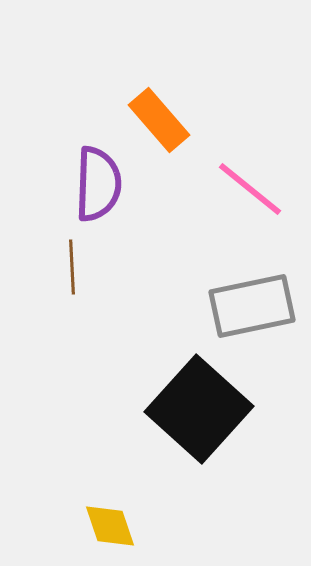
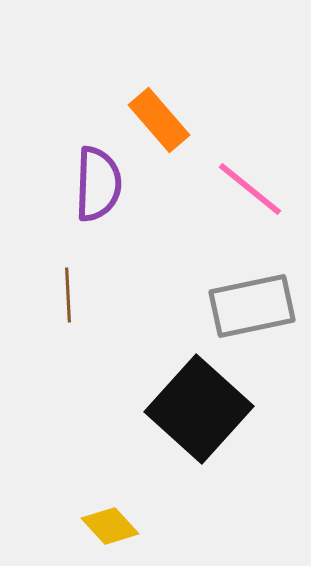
brown line: moved 4 px left, 28 px down
yellow diamond: rotated 24 degrees counterclockwise
